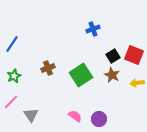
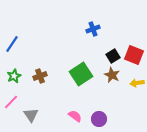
brown cross: moved 8 px left, 8 px down
green square: moved 1 px up
